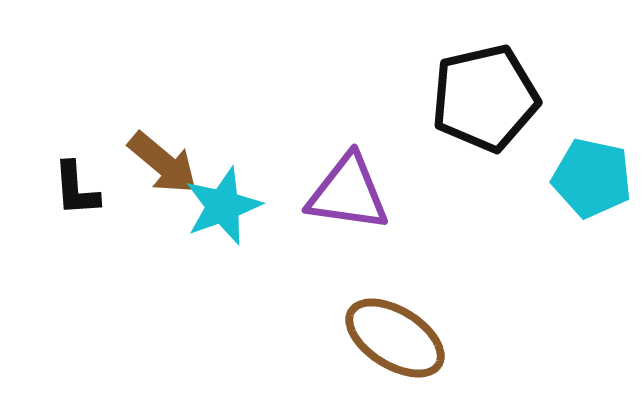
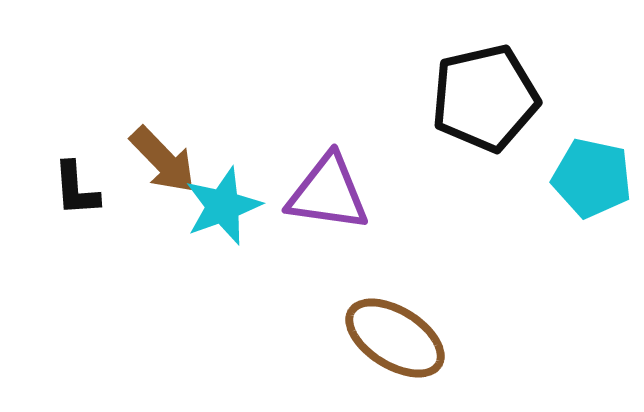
brown arrow: moved 3 px up; rotated 6 degrees clockwise
purple triangle: moved 20 px left
